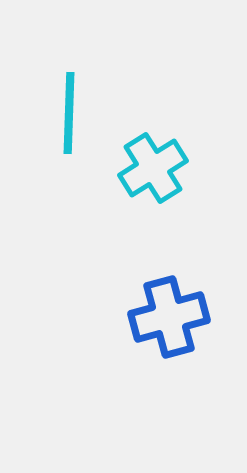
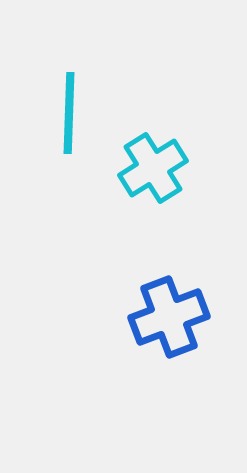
blue cross: rotated 6 degrees counterclockwise
